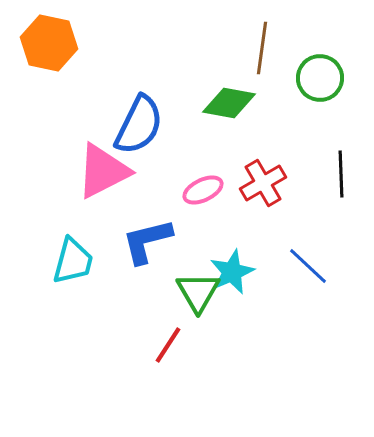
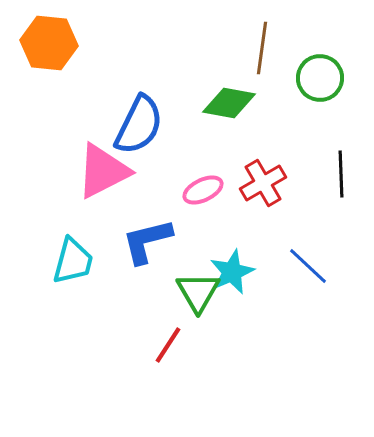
orange hexagon: rotated 6 degrees counterclockwise
